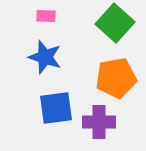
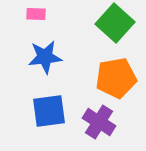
pink rectangle: moved 10 px left, 2 px up
blue star: rotated 24 degrees counterclockwise
blue square: moved 7 px left, 3 px down
purple cross: rotated 32 degrees clockwise
